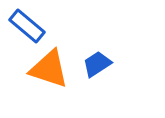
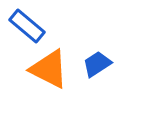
orange triangle: rotated 9 degrees clockwise
